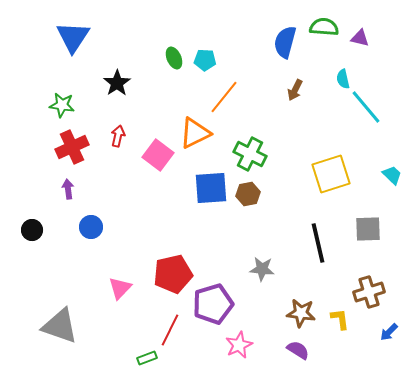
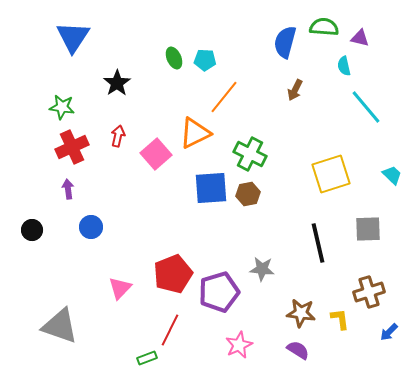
cyan semicircle: moved 1 px right, 13 px up
green star: moved 2 px down
pink square: moved 2 px left, 1 px up; rotated 12 degrees clockwise
red pentagon: rotated 9 degrees counterclockwise
purple pentagon: moved 6 px right, 12 px up
